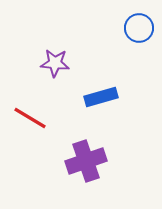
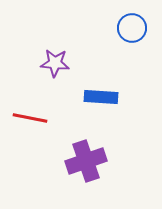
blue circle: moved 7 px left
blue rectangle: rotated 20 degrees clockwise
red line: rotated 20 degrees counterclockwise
